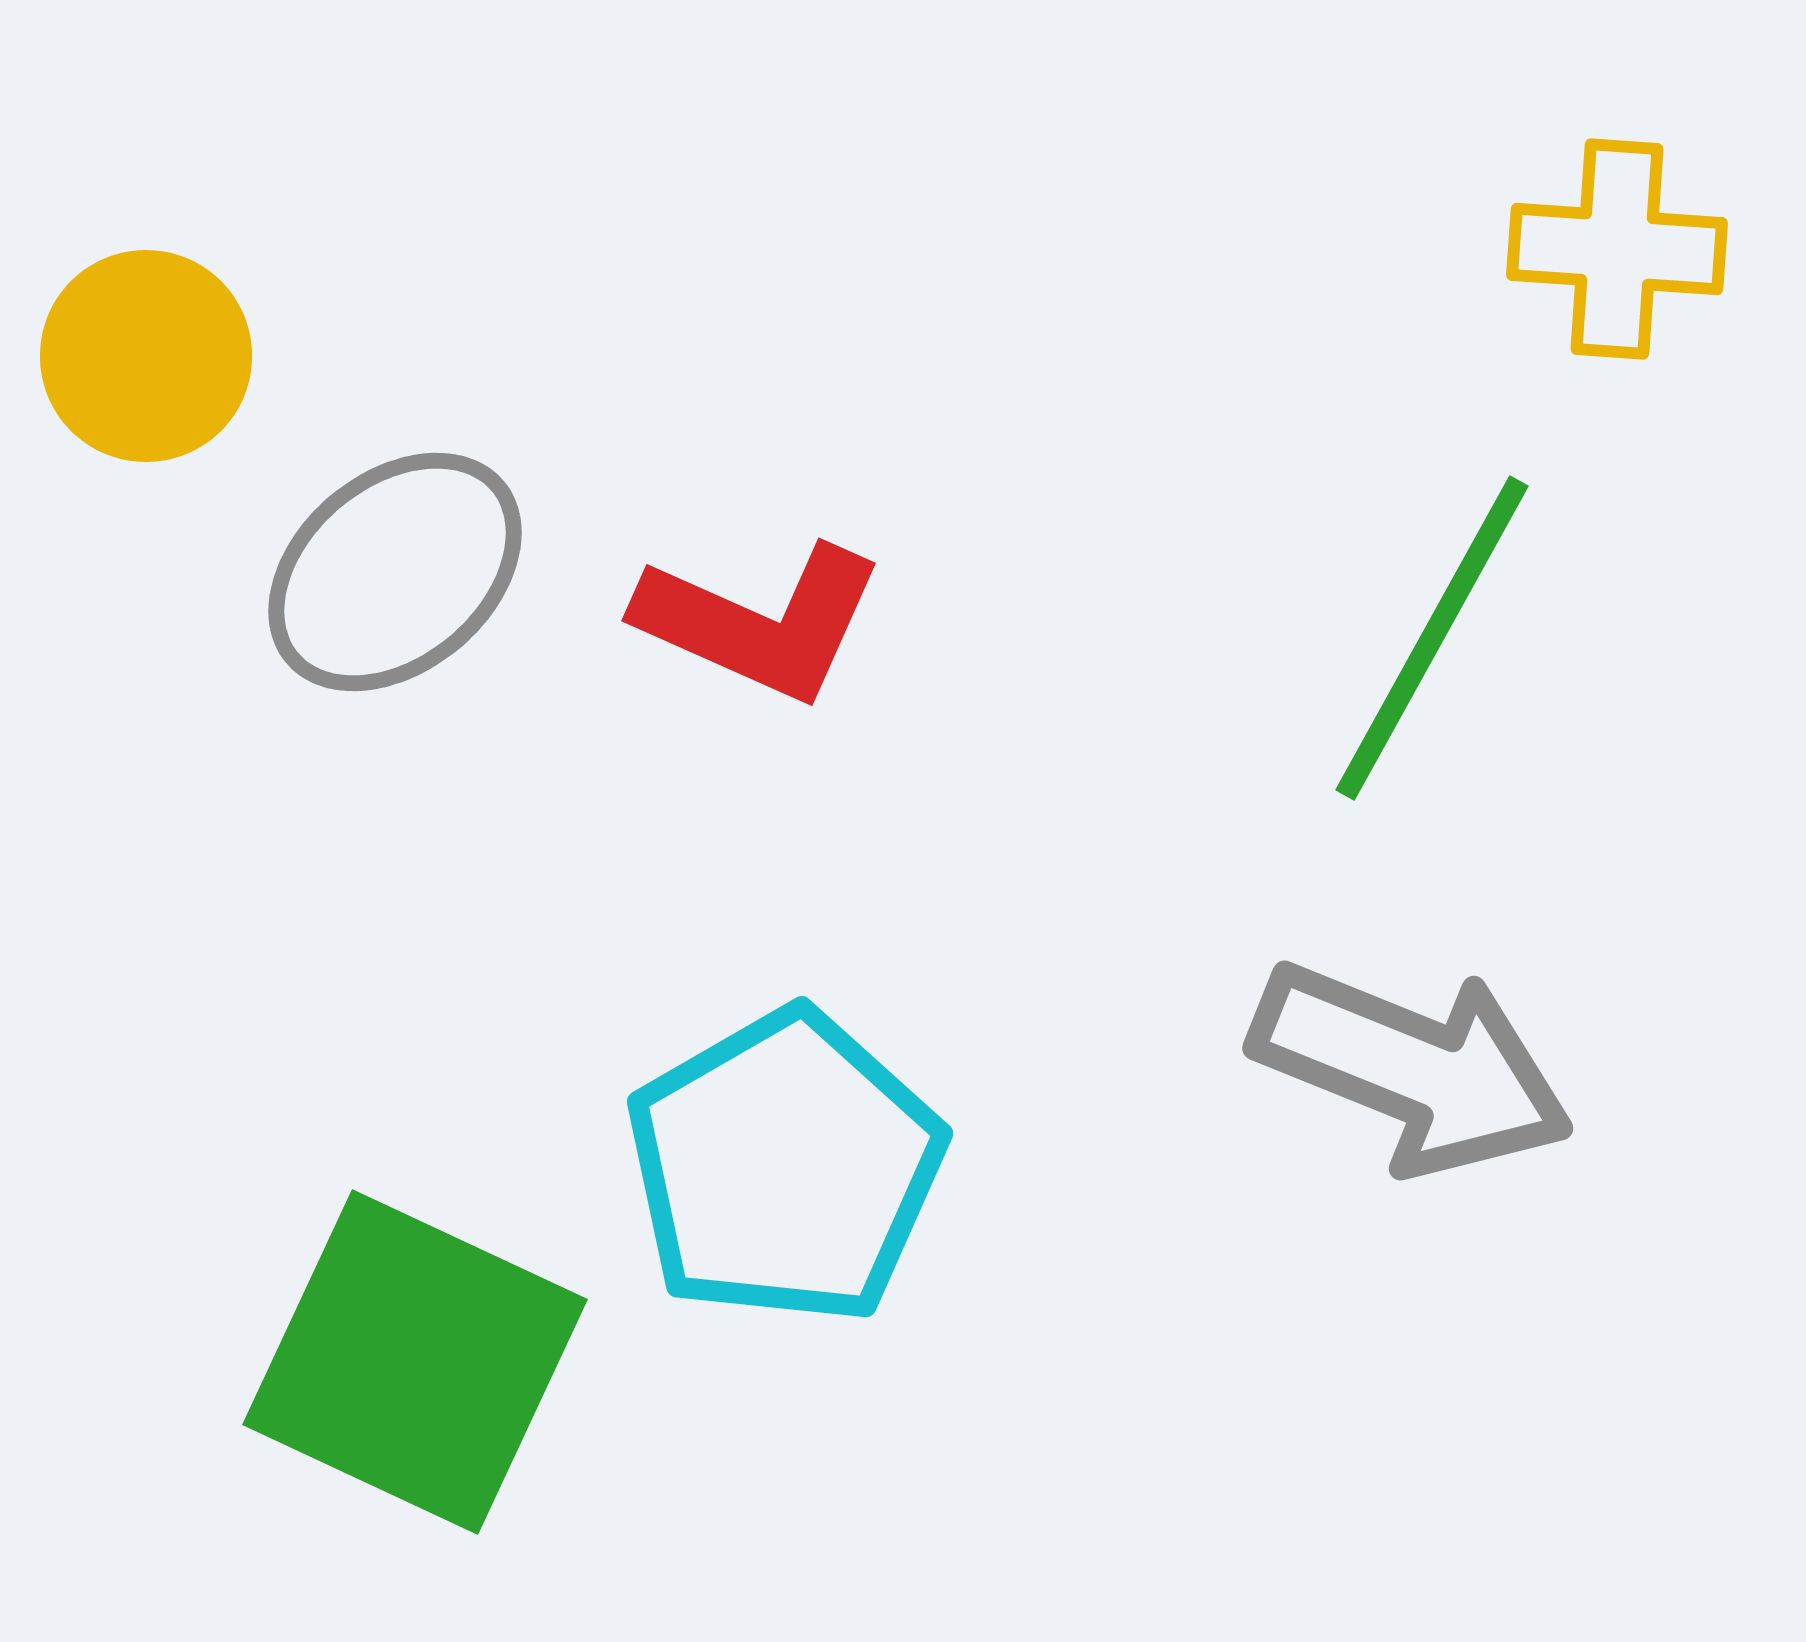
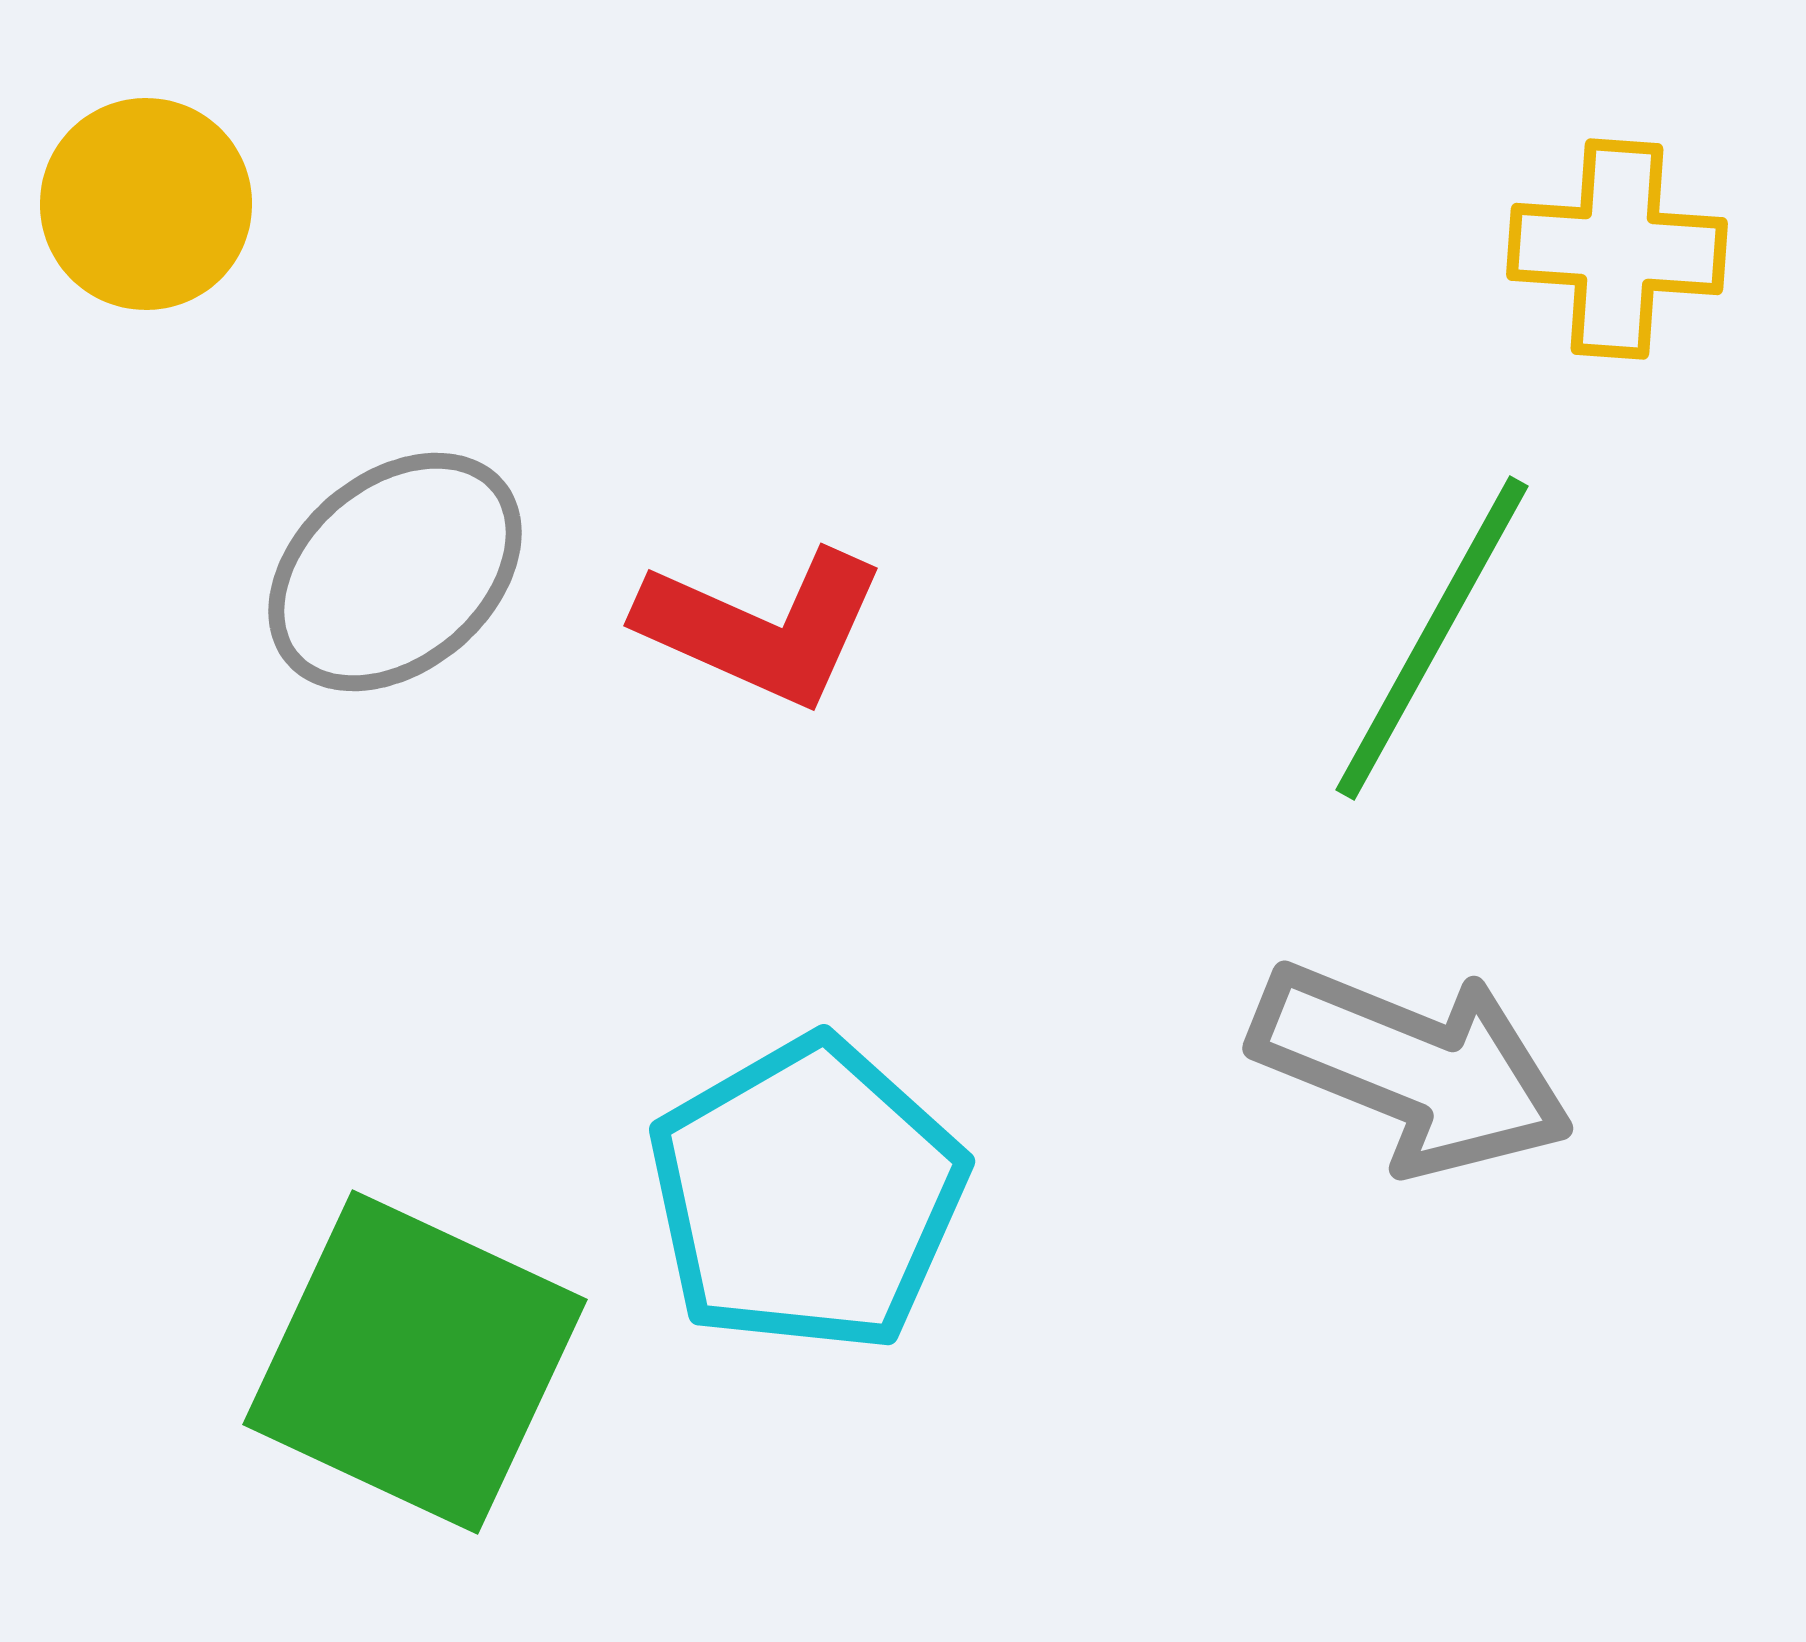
yellow circle: moved 152 px up
red L-shape: moved 2 px right, 5 px down
cyan pentagon: moved 22 px right, 28 px down
